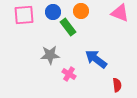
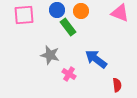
blue circle: moved 4 px right, 2 px up
gray star: rotated 18 degrees clockwise
